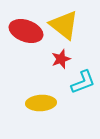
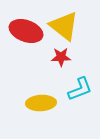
yellow triangle: moved 1 px down
red star: moved 2 px up; rotated 18 degrees clockwise
cyan L-shape: moved 3 px left, 7 px down
